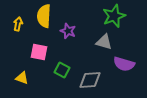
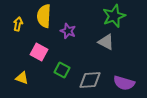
gray triangle: moved 2 px right; rotated 12 degrees clockwise
pink square: rotated 18 degrees clockwise
purple semicircle: moved 19 px down
